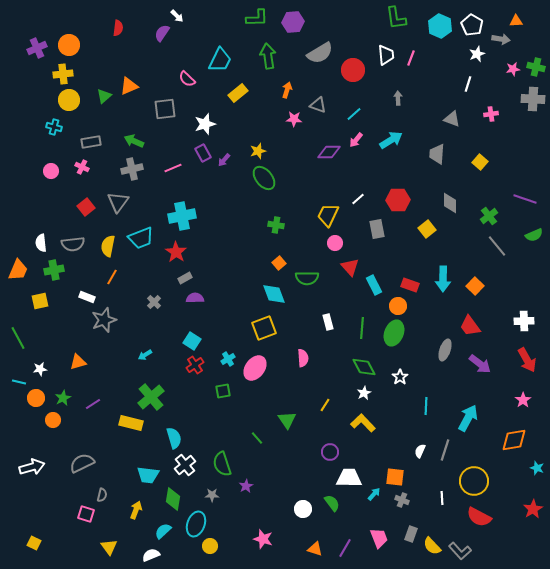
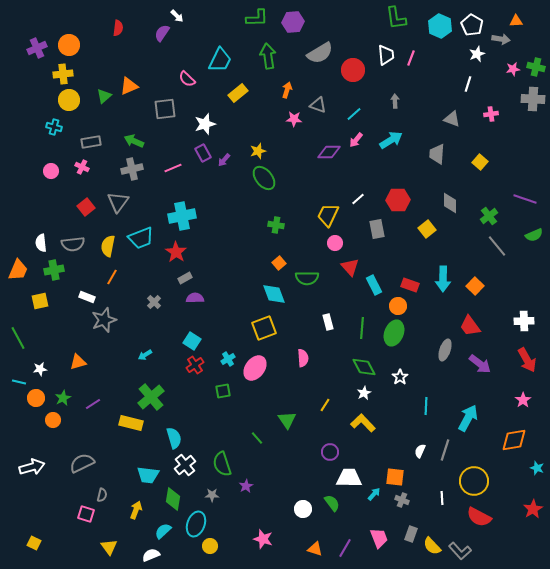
gray arrow at (398, 98): moved 3 px left, 3 px down
